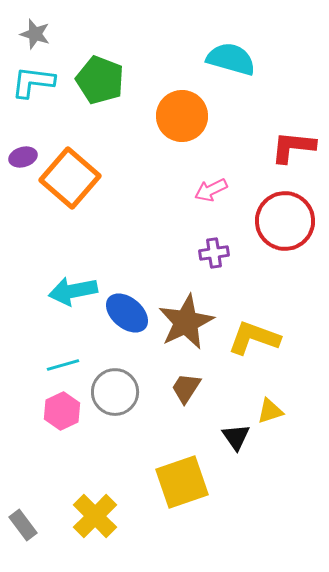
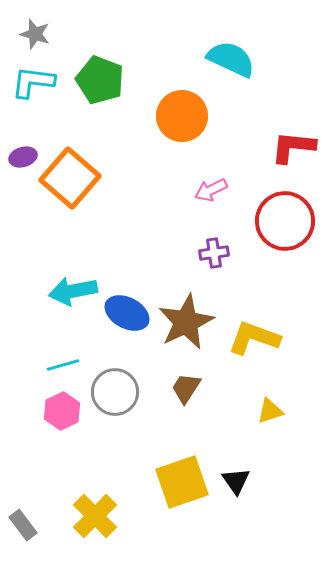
cyan semicircle: rotated 9 degrees clockwise
blue ellipse: rotated 12 degrees counterclockwise
black triangle: moved 44 px down
